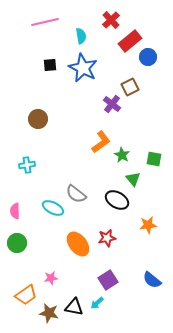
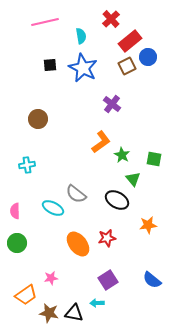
red cross: moved 1 px up
brown square: moved 3 px left, 21 px up
cyan arrow: rotated 40 degrees clockwise
black triangle: moved 6 px down
